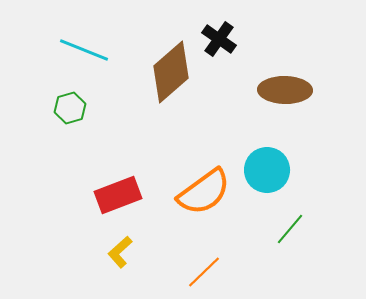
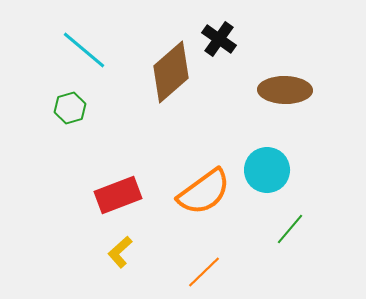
cyan line: rotated 18 degrees clockwise
